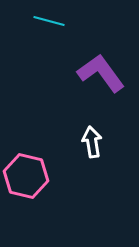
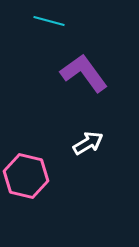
purple L-shape: moved 17 px left
white arrow: moved 4 px left, 1 px down; rotated 68 degrees clockwise
